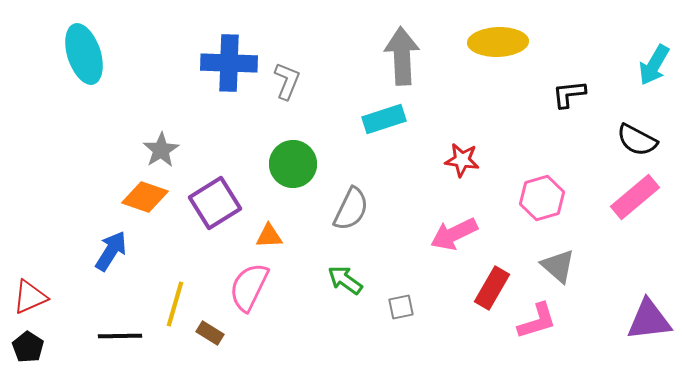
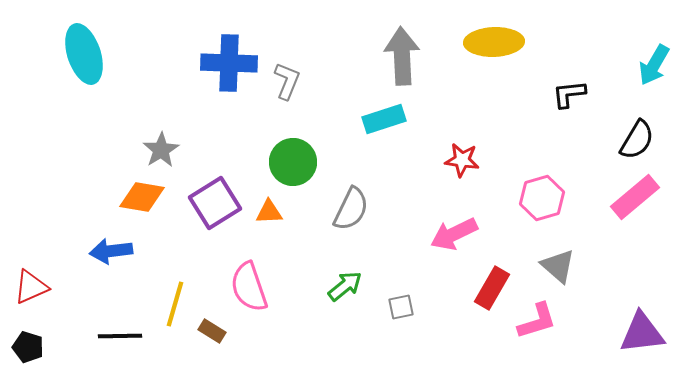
yellow ellipse: moved 4 px left
black semicircle: rotated 87 degrees counterclockwise
green circle: moved 2 px up
orange diamond: moved 3 px left; rotated 9 degrees counterclockwise
orange triangle: moved 24 px up
blue arrow: rotated 129 degrees counterclockwise
green arrow: moved 6 px down; rotated 105 degrees clockwise
pink semicircle: rotated 45 degrees counterclockwise
red triangle: moved 1 px right, 10 px up
purple triangle: moved 7 px left, 13 px down
brown rectangle: moved 2 px right, 2 px up
black pentagon: rotated 16 degrees counterclockwise
